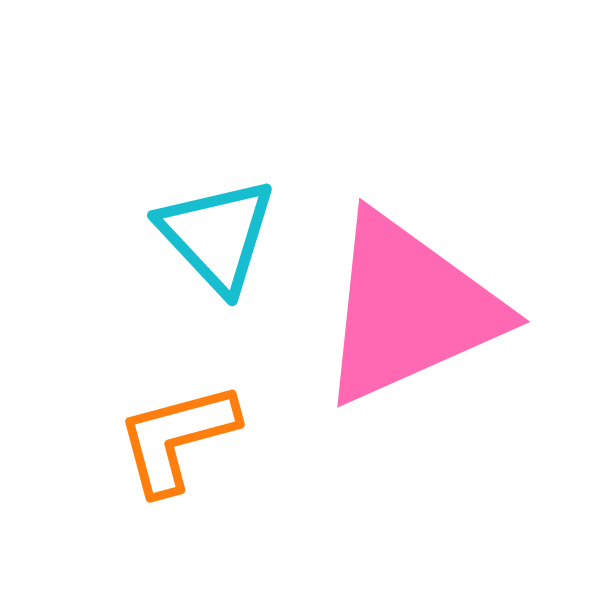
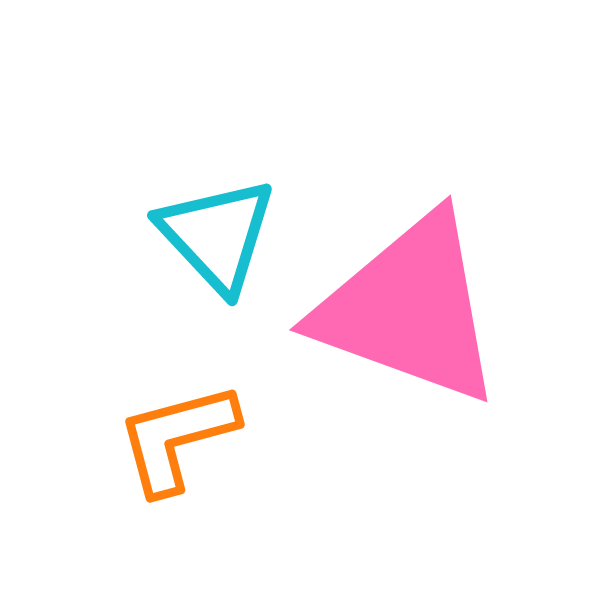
pink triangle: rotated 44 degrees clockwise
